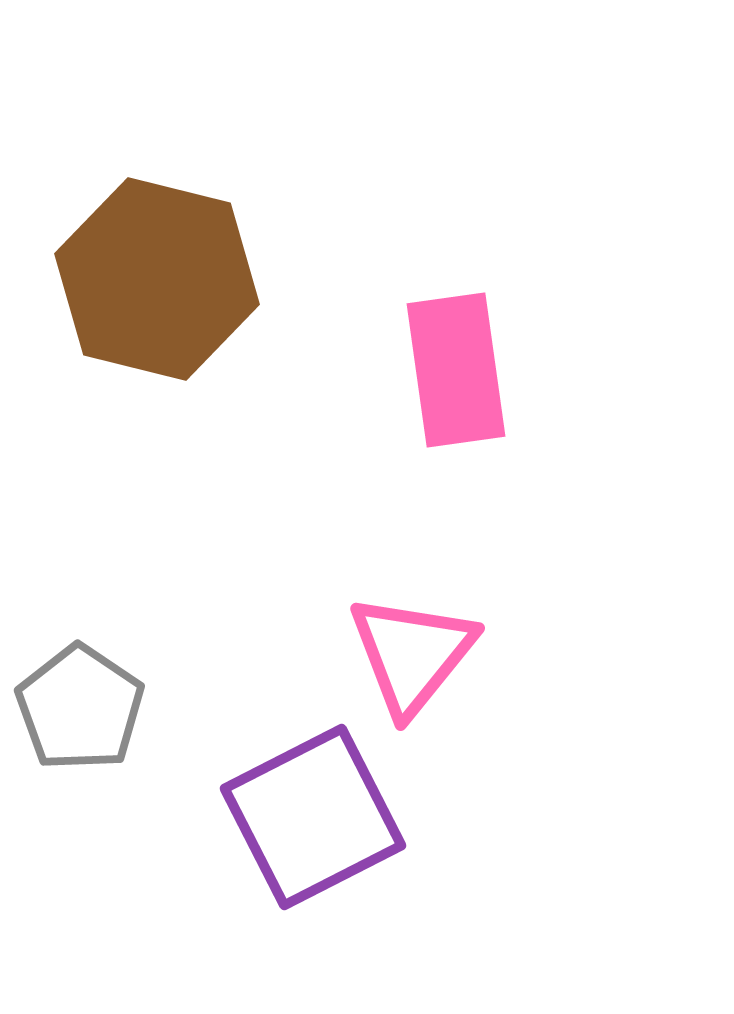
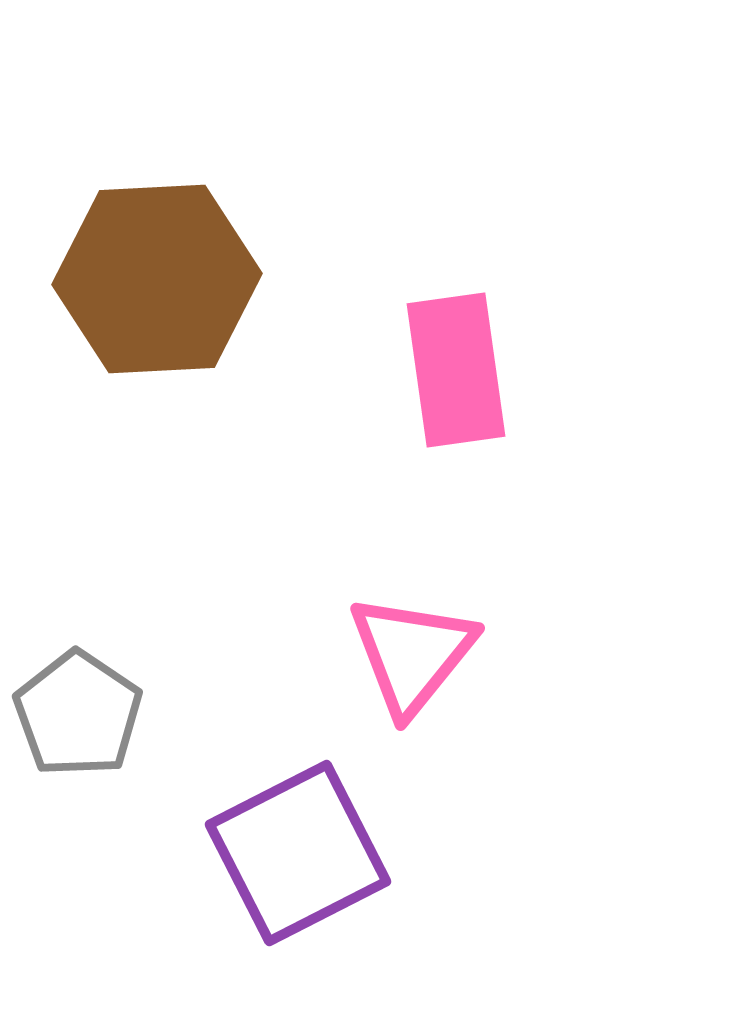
brown hexagon: rotated 17 degrees counterclockwise
gray pentagon: moved 2 px left, 6 px down
purple square: moved 15 px left, 36 px down
